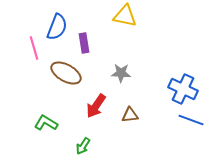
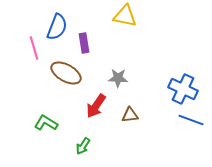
gray star: moved 3 px left, 5 px down
